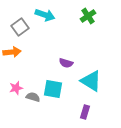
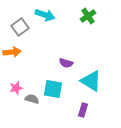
gray semicircle: moved 1 px left, 2 px down
purple rectangle: moved 2 px left, 2 px up
